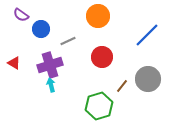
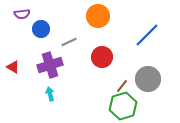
purple semicircle: moved 1 px right, 1 px up; rotated 42 degrees counterclockwise
gray line: moved 1 px right, 1 px down
red triangle: moved 1 px left, 4 px down
cyan arrow: moved 1 px left, 9 px down
green hexagon: moved 24 px right
